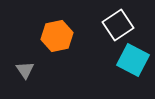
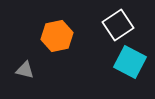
cyan square: moved 3 px left, 2 px down
gray triangle: rotated 42 degrees counterclockwise
